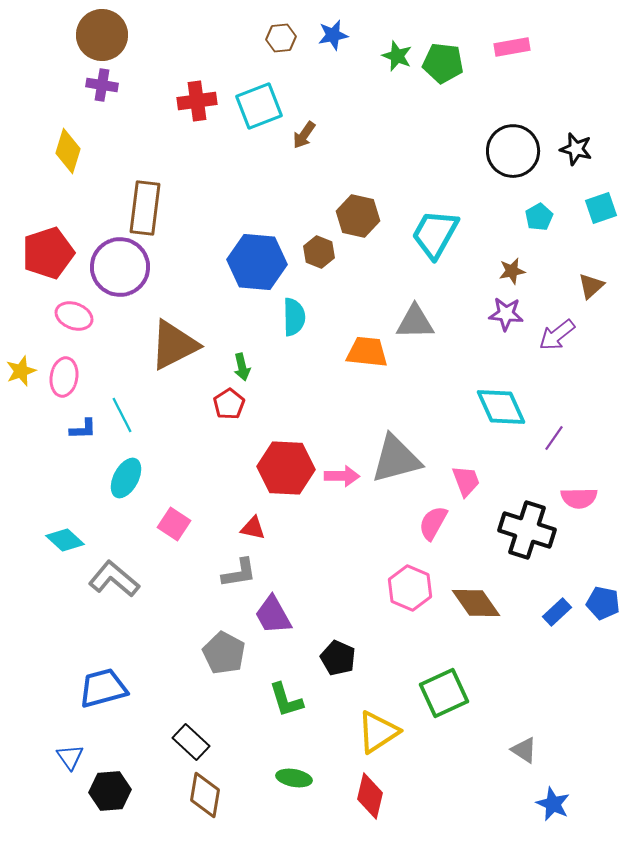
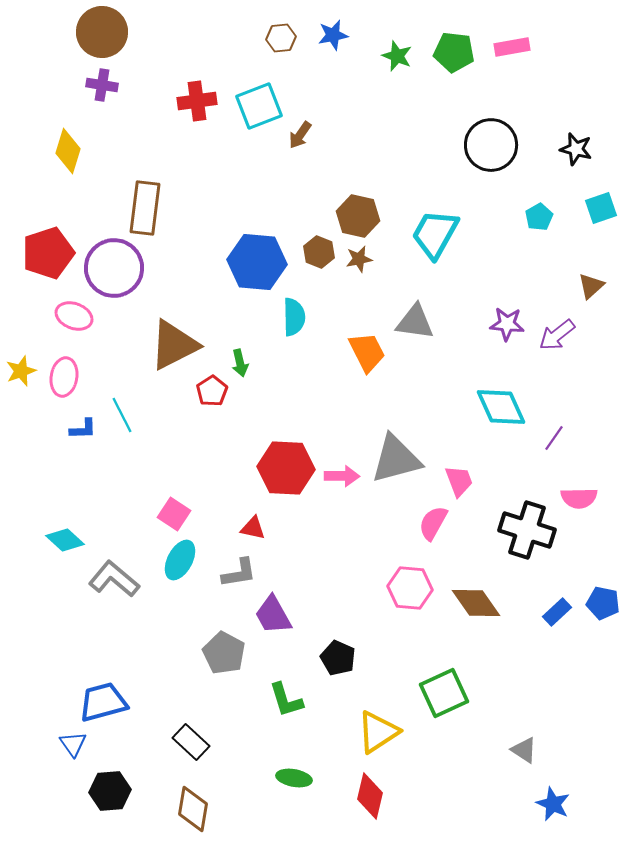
brown circle at (102, 35): moved 3 px up
green pentagon at (443, 63): moved 11 px right, 11 px up
brown arrow at (304, 135): moved 4 px left
black circle at (513, 151): moved 22 px left, 6 px up
purple circle at (120, 267): moved 6 px left, 1 px down
brown star at (512, 271): moved 153 px left, 12 px up
purple star at (506, 314): moved 1 px right, 10 px down
gray triangle at (415, 322): rotated 9 degrees clockwise
orange trapezoid at (367, 352): rotated 57 degrees clockwise
green arrow at (242, 367): moved 2 px left, 4 px up
red pentagon at (229, 404): moved 17 px left, 13 px up
cyan ellipse at (126, 478): moved 54 px right, 82 px down
pink trapezoid at (466, 481): moved 7 px left
pink square at (174, 524): moved 10 px up
pink hexagon at (410, 588): rotated 18 degrees counterclockwise
blue trapezoid at (103, 688): moved 14 px down
blue triangle at (70, 757): moved 3 px right, 13 px up
brown diamond at (205, 795): moved 12 px left, 14 px down
